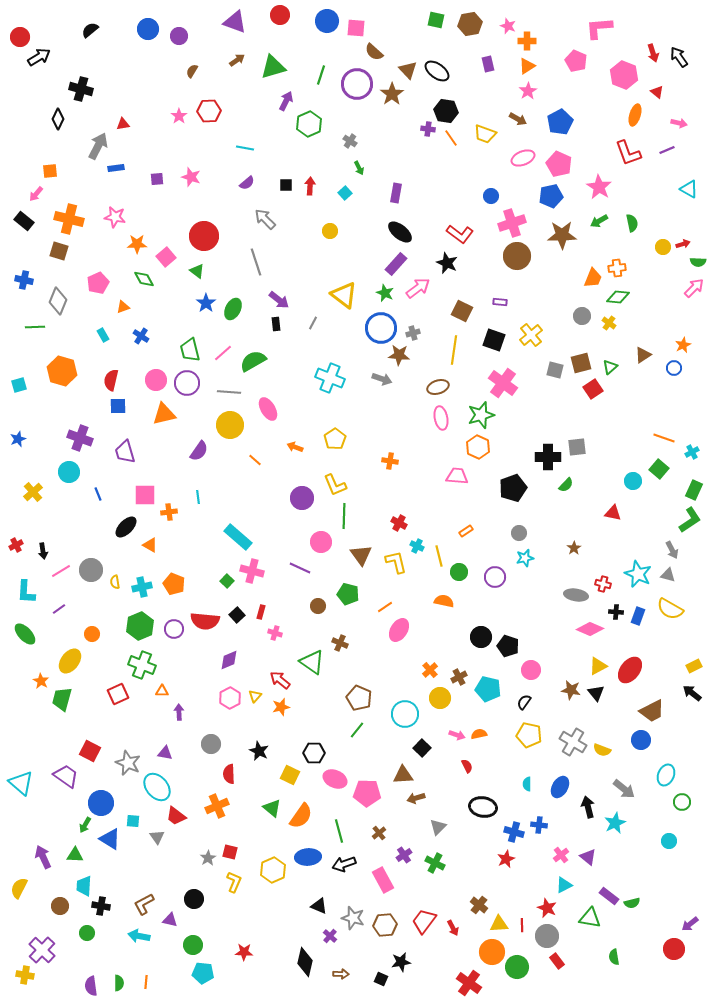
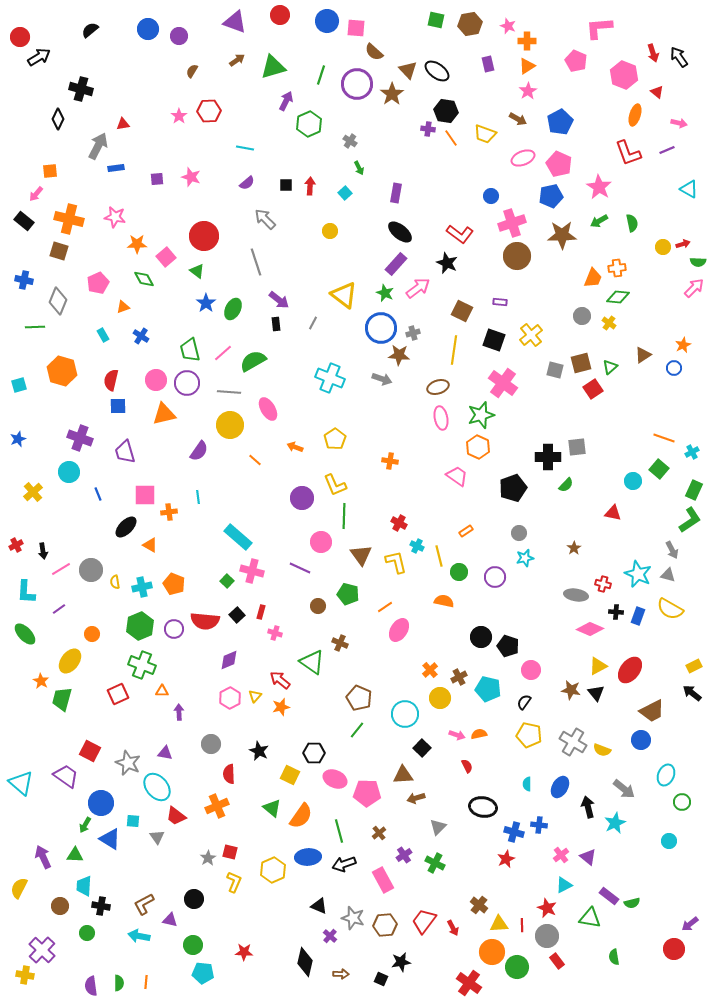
pink trapezoid at (457, 476): rotated 30 degrees clockwise
pink line at (61, 571): moved 2 px up
